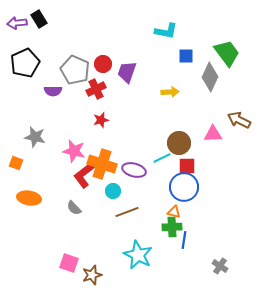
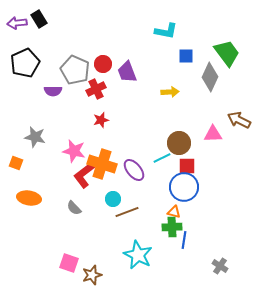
purple trapezoid: rotated 40 degrees counterclockwise
purple ellipse: rotated 35 degrees clockwise
cyan circle: moved 8 px down
